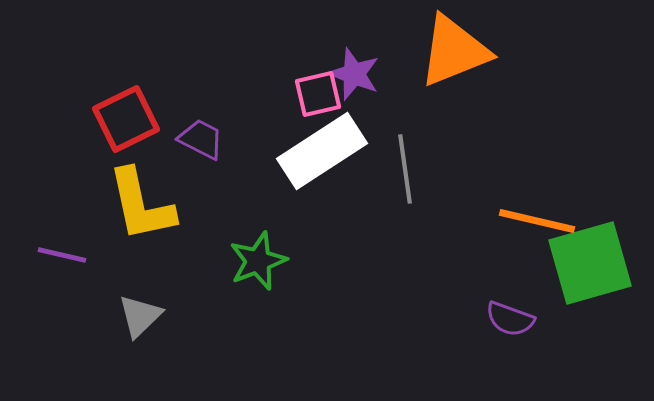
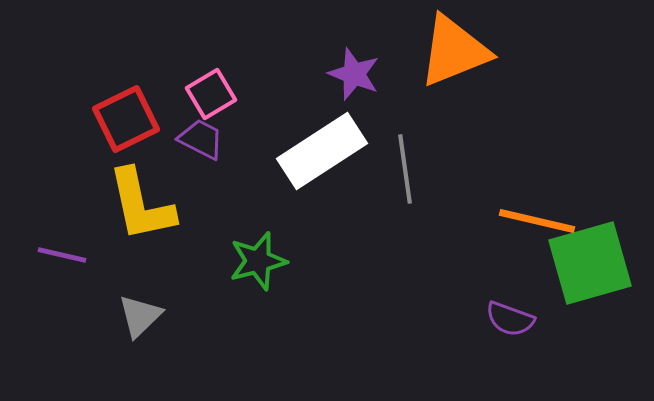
pink square: moved 107 px left; rotated 18 degrees counterclockwise
green star: rotated 6 degrees clockwise
